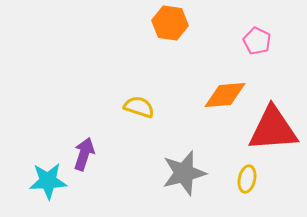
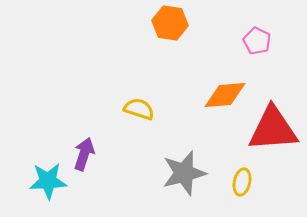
yellow semicircle: moved 2 px down
yellow ellipse: moved 5 px left, 3 px down
